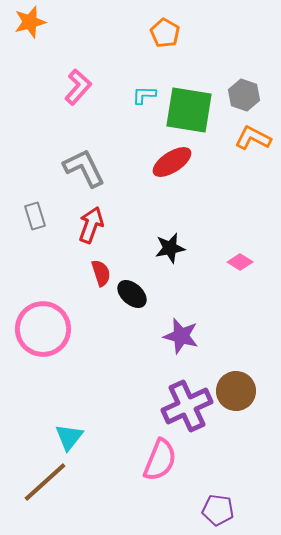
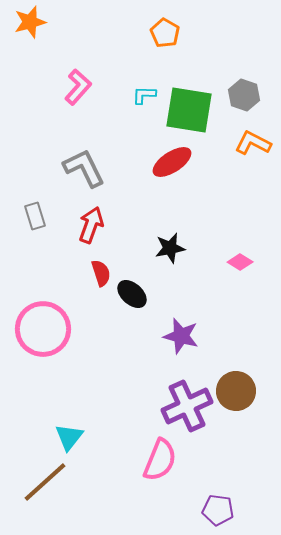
orange L-shape: moved 5 px down
